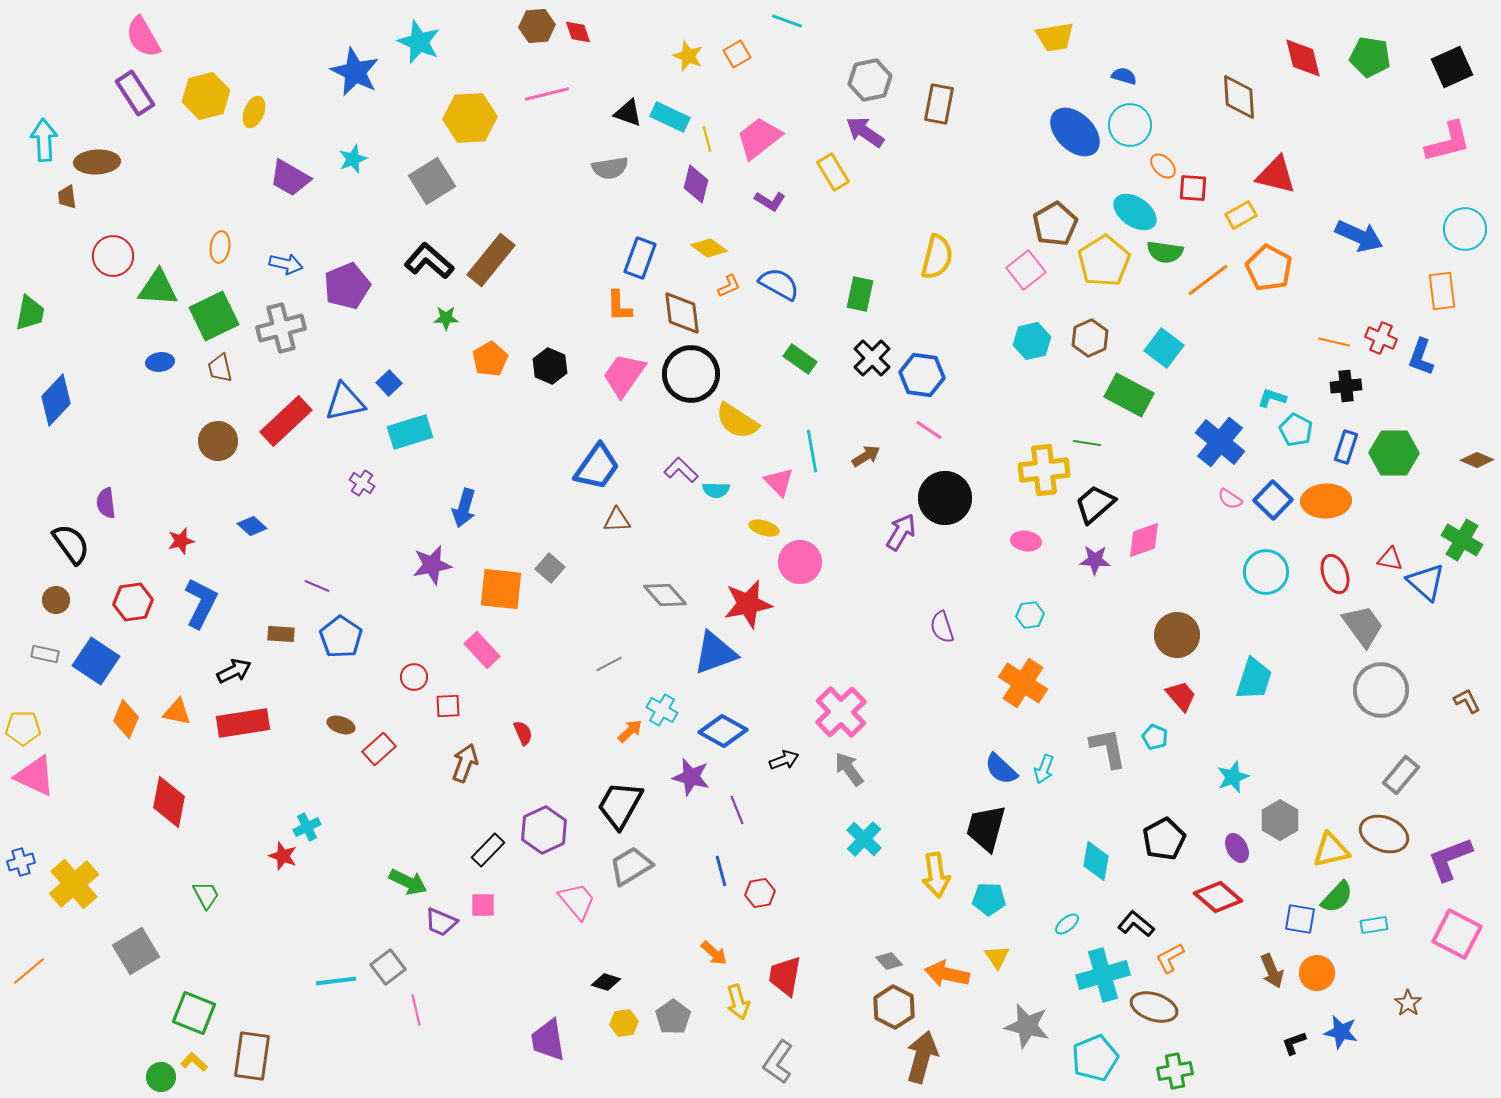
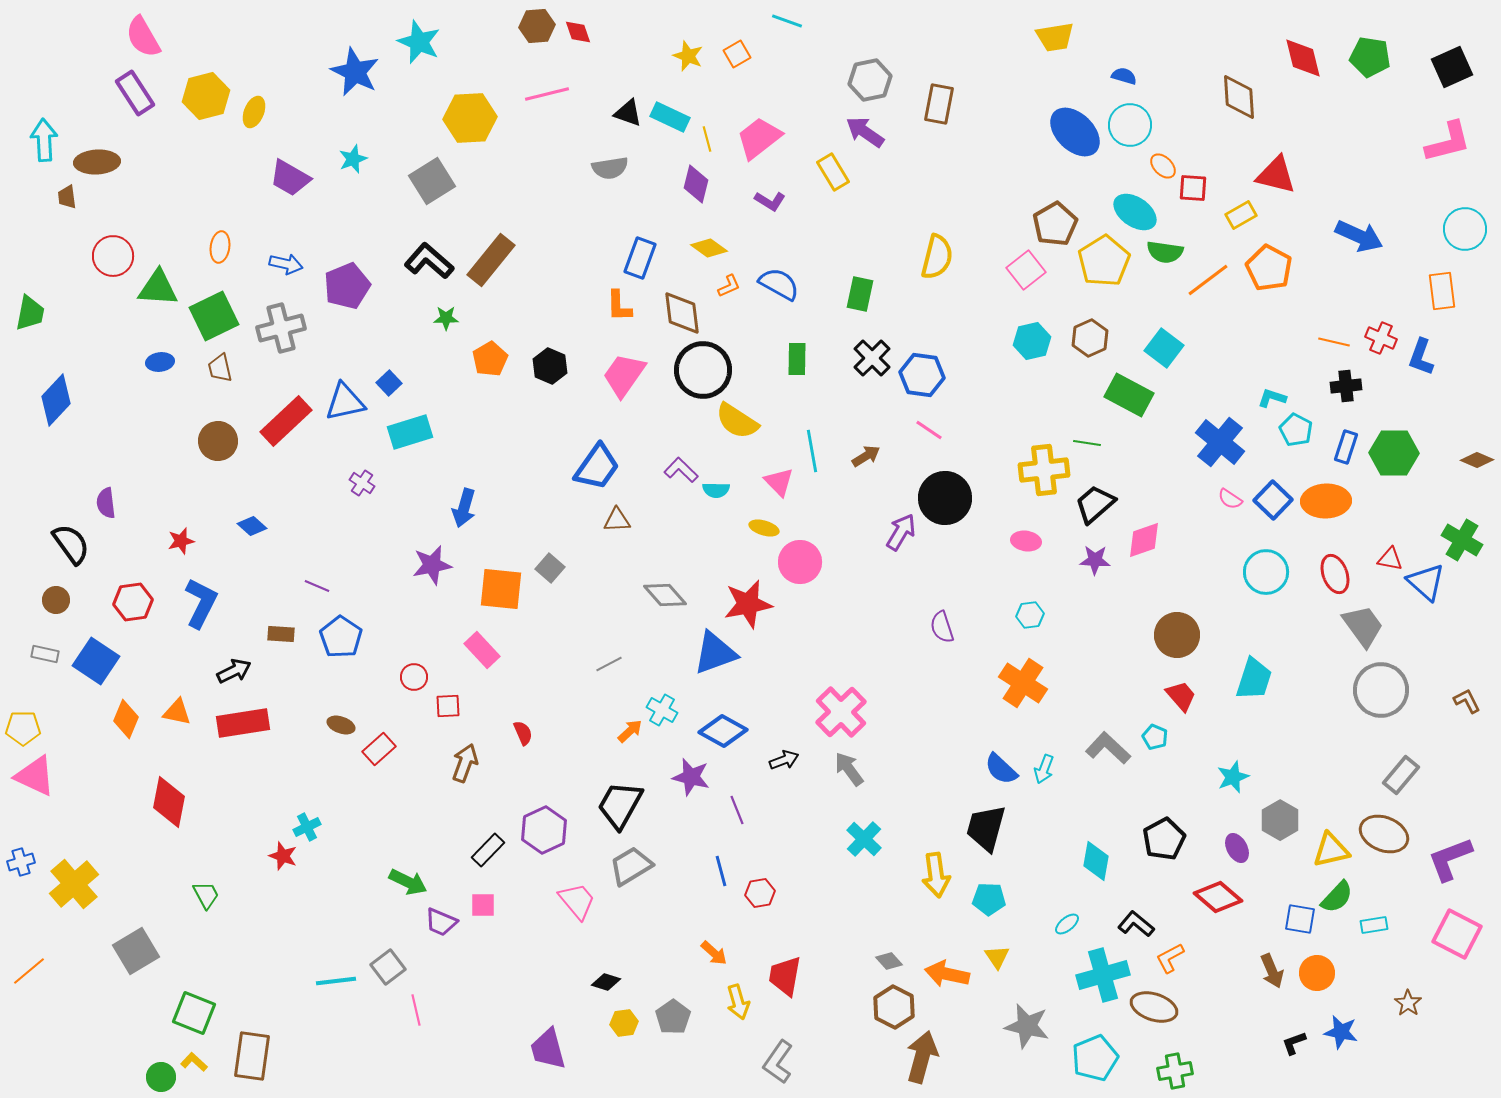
green rectangle at (800, 359): moved 3 px left; rotated 56 degrees clockwise
black circle at (691, 374): moved 12 px right, 4 px up
gray L-shape at (1108, 748): rotated 36 degrees counterclockwise
purple trapezoid at (548, 1040): moved 9 px down; rotated 6 degrees counterclockwise
